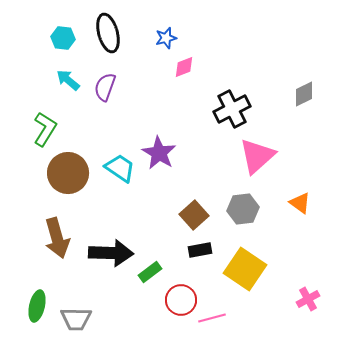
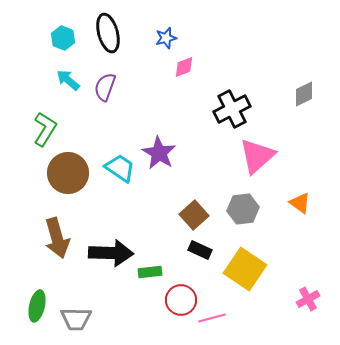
cyan hexagon: rotated 15 degrees clockwise
black rectangle: rotated 35 degrees clockwise
green rectangle: rotated 30 degrees clockwise
